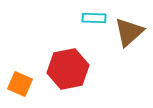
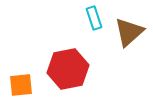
cyan rectangle: rotated 70 degrees clockwise
orange square: moved 1 px right, 1 px down; rotated 30 degrees counterclockwise
